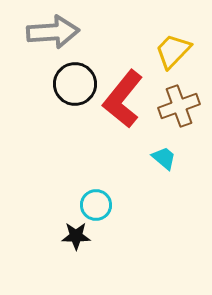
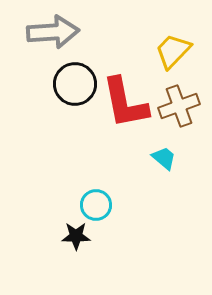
red L-shape: moved 2 px right, 4 px down; rotated 50 degrees counterclockwise
